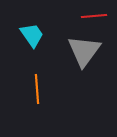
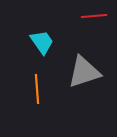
cyan trapezoid: moved 10 px right, 7 px down
gray triangle: moved 21 px down; rotated 36 degrees clockwise
